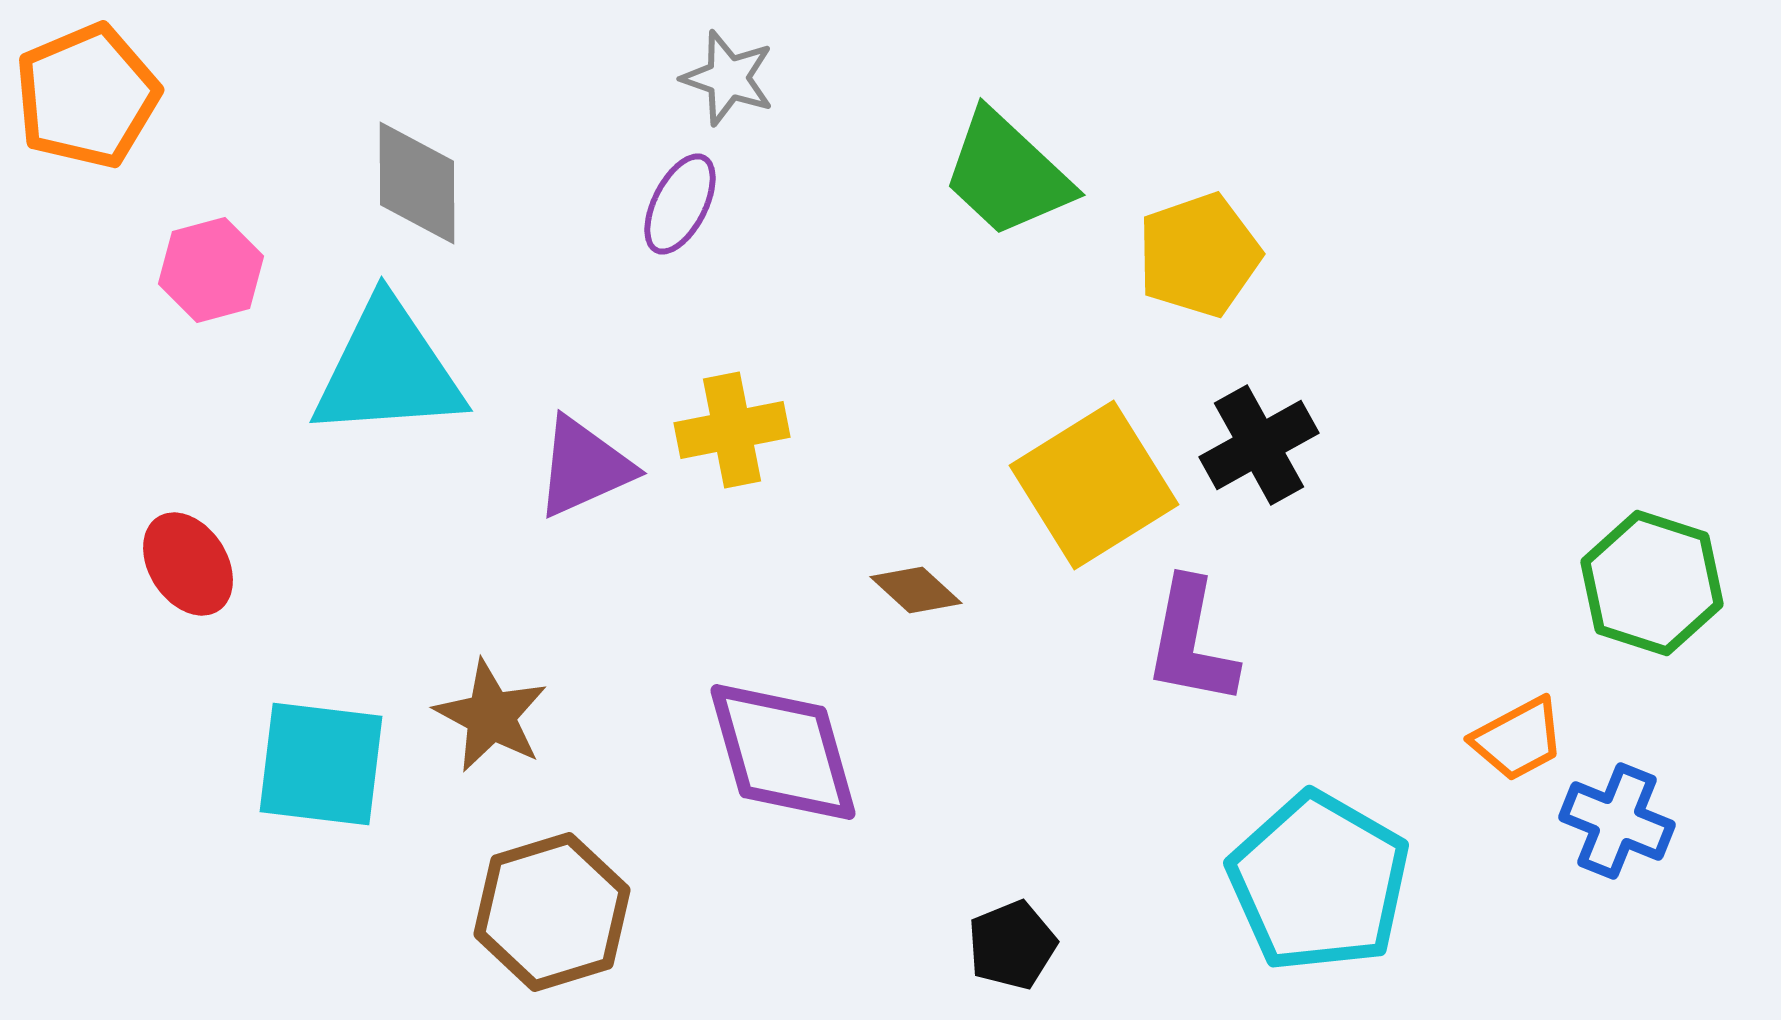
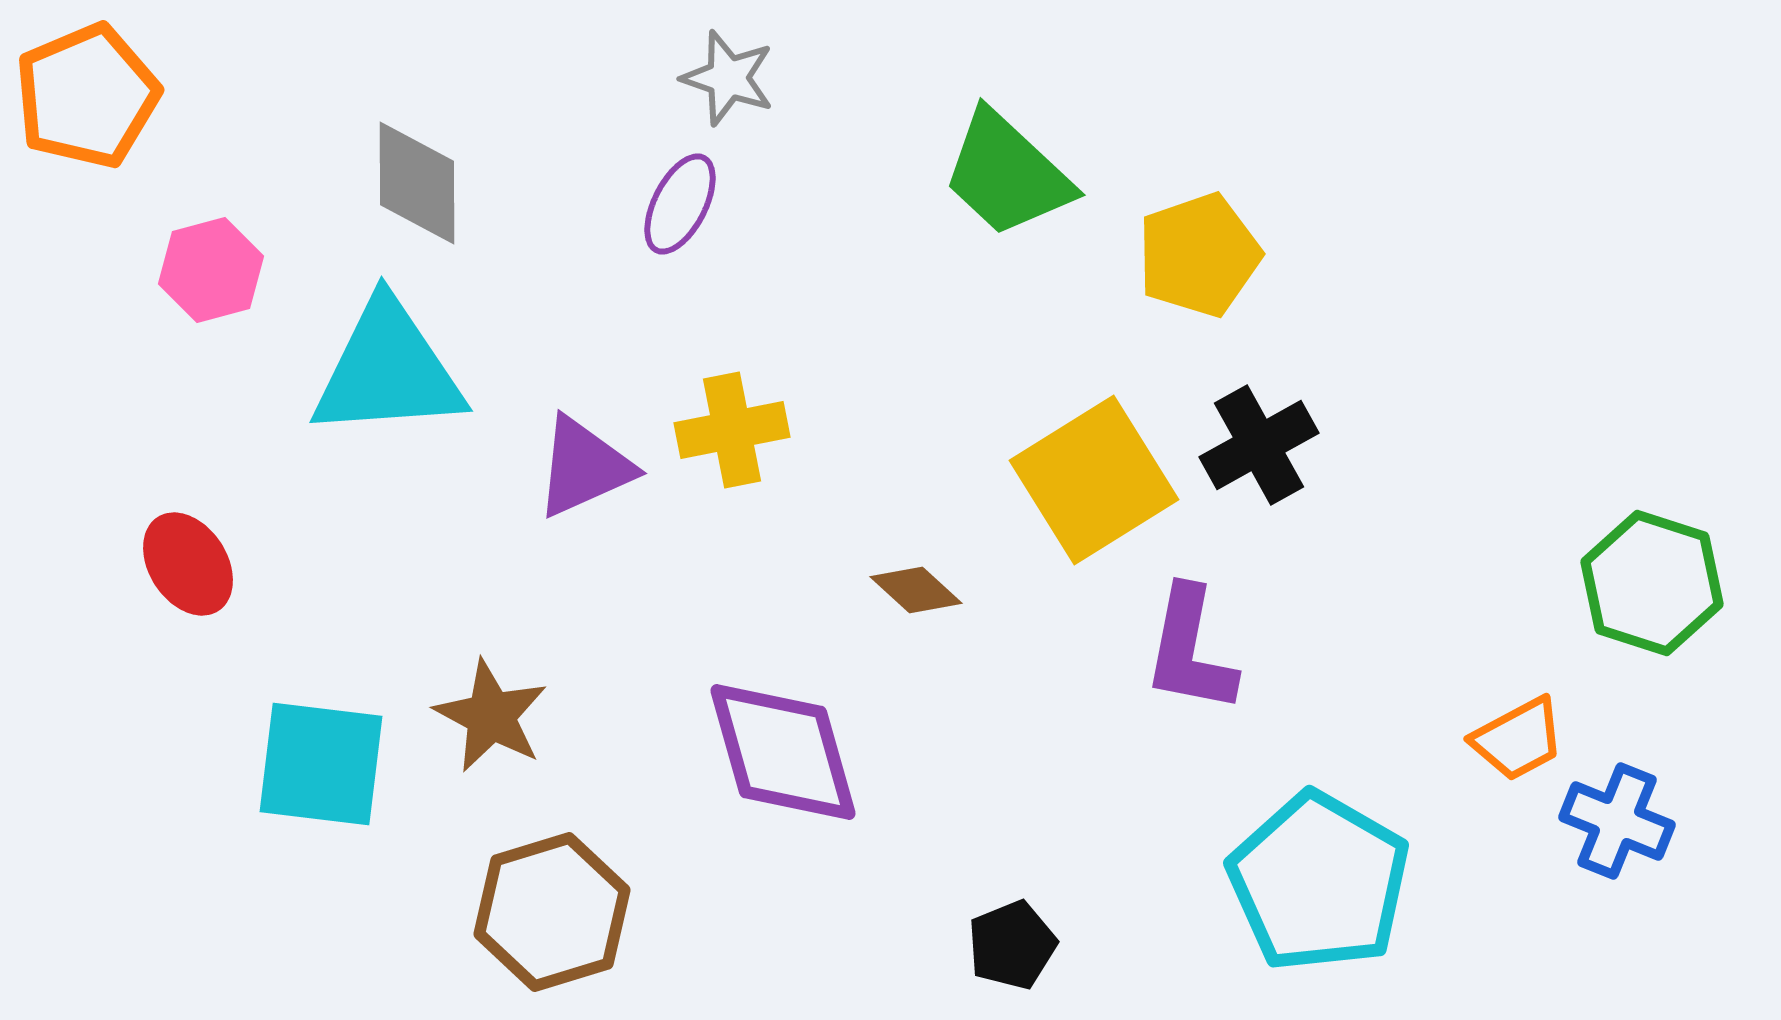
yellow square: moved 5 px up
purple L-shape: moved 1 px left, 8 px down
